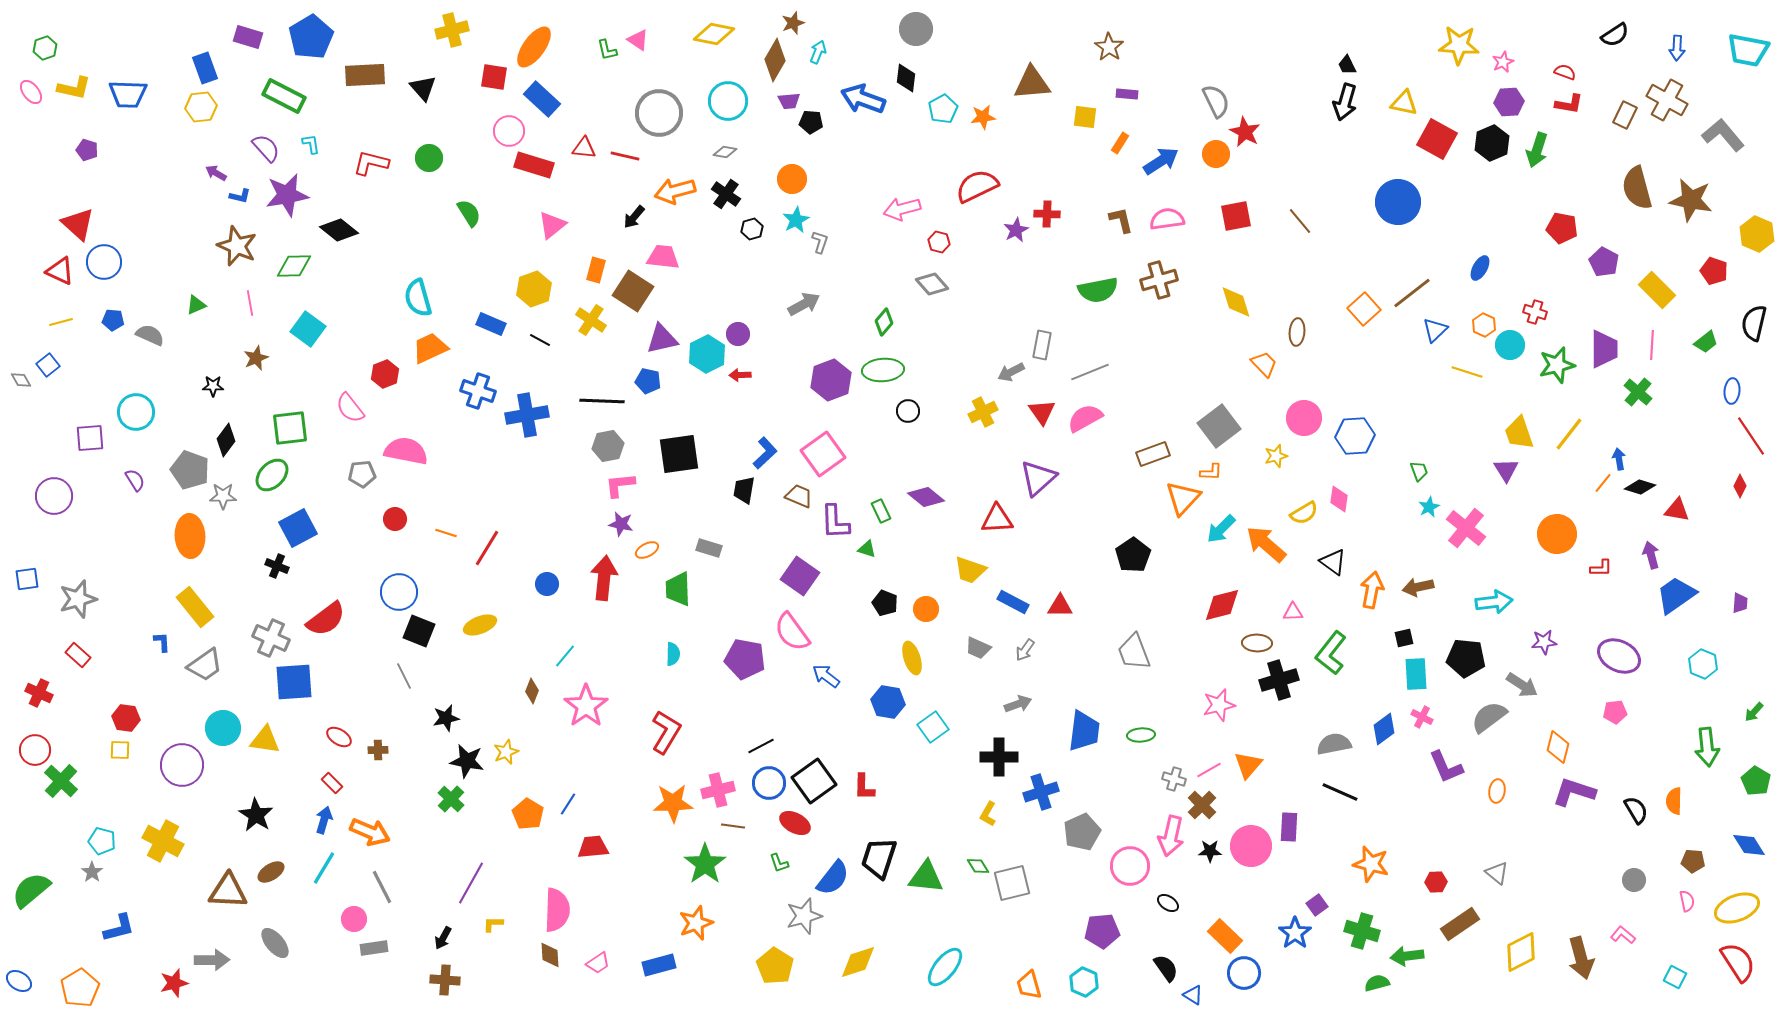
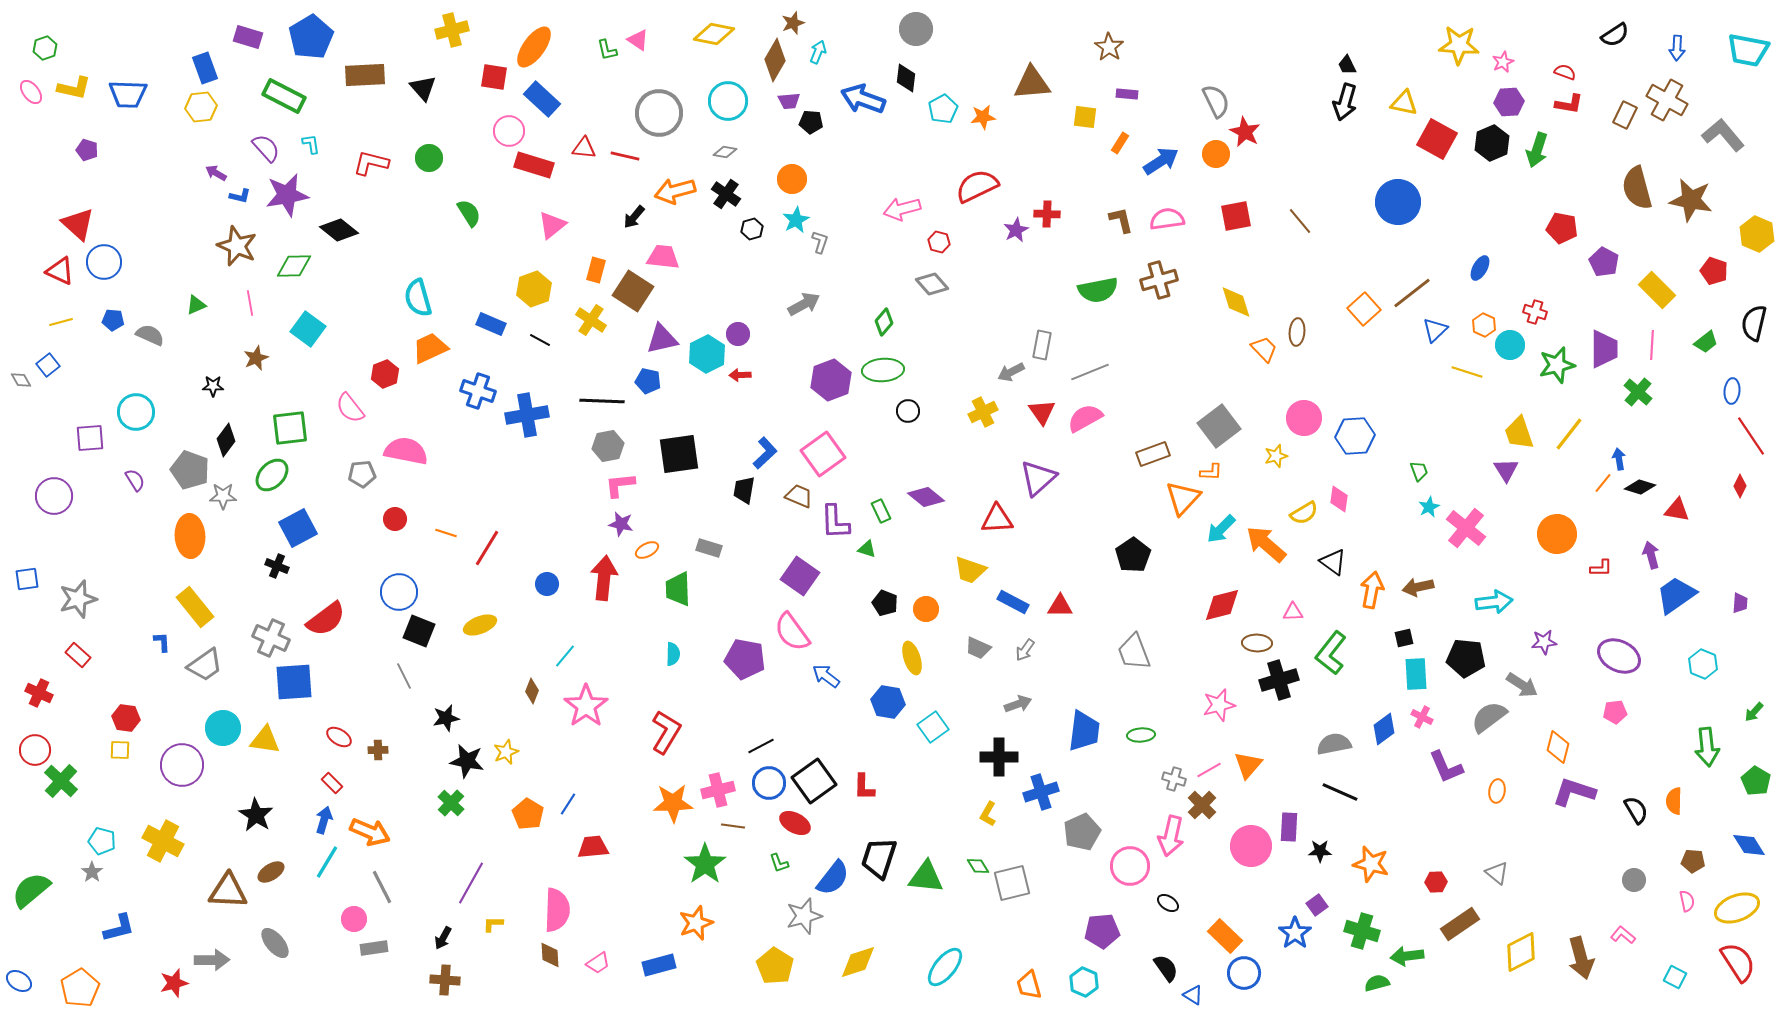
orange trapezoid at (1264, 364): moved 15 px up
green cross at (451, 799): moved 4 px down
black star at (1210, 851): moved 110 px right
cyan line at (324, 868): moved 3 px right, 6 px up
